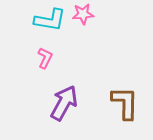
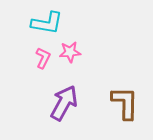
pink star: moved 13 px left, 38 px down
cyan L-shape: moved 3 px left, 3 px down
pink L-shape: moved 2 px left
